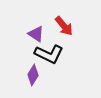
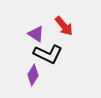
black L-shape: moved 1 px left
